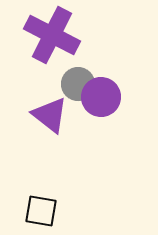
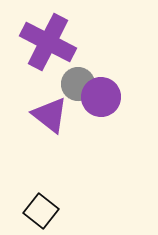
purple cross: moved 4 px left, 7 px down
black square: rotated 28 degrees clockwise
